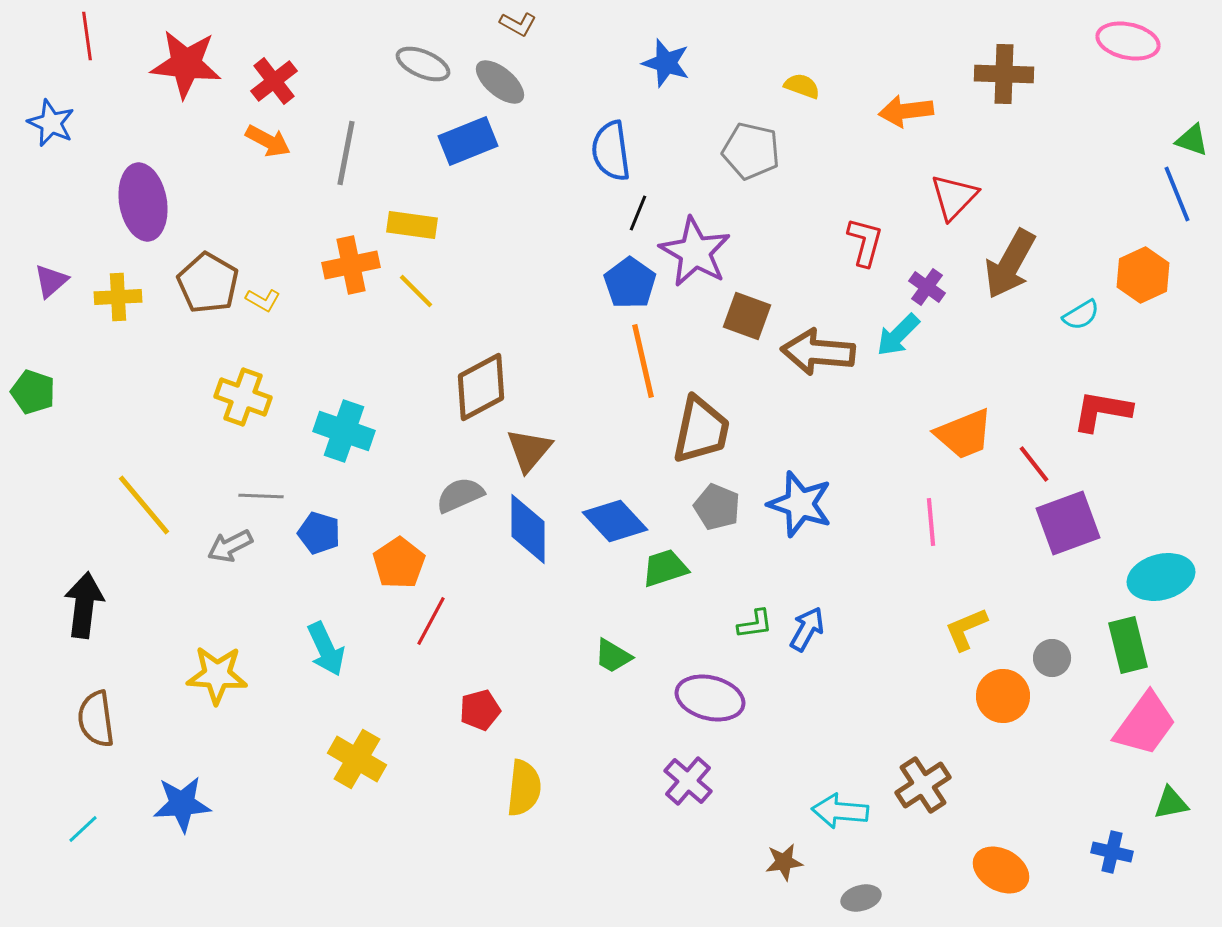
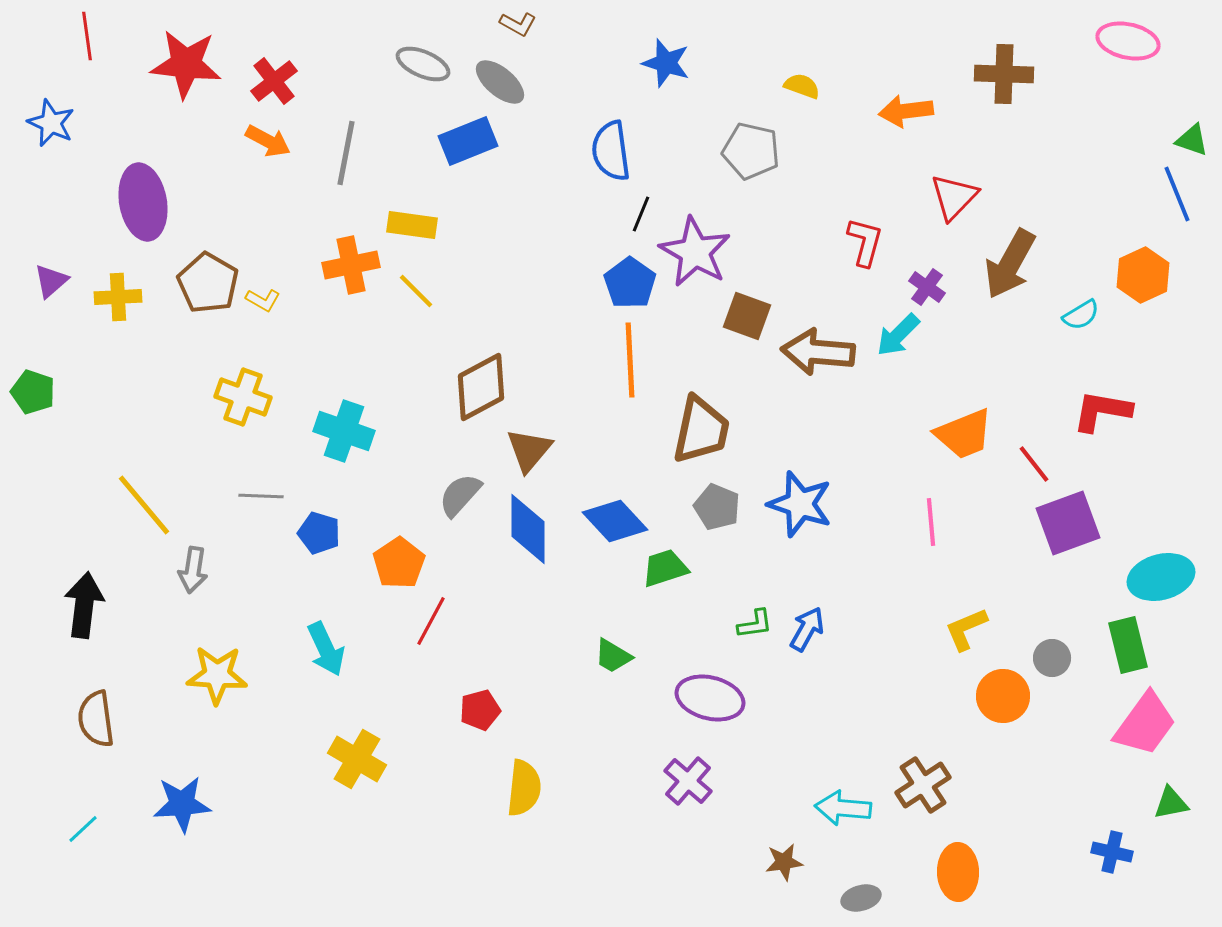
black line at (638, 213): moved 3 px right, 1 px down
orange line at (643, 361): moved 13 px left, 1 px up; rotated 10 degrees clockwise
gray semicircle at (460, 495): rotated 24 degrees counterclockwise
gray arrow at (230, 546): moved 37 px left, 24 px down; rotated 54 degrees counterclockwise
cyan arrow at (840, 811): moved 3 px right, 3 px up
orange ellipse at (1001, 870): moved 43 px left, 2 px down; rotated 60 degrees clockwise
